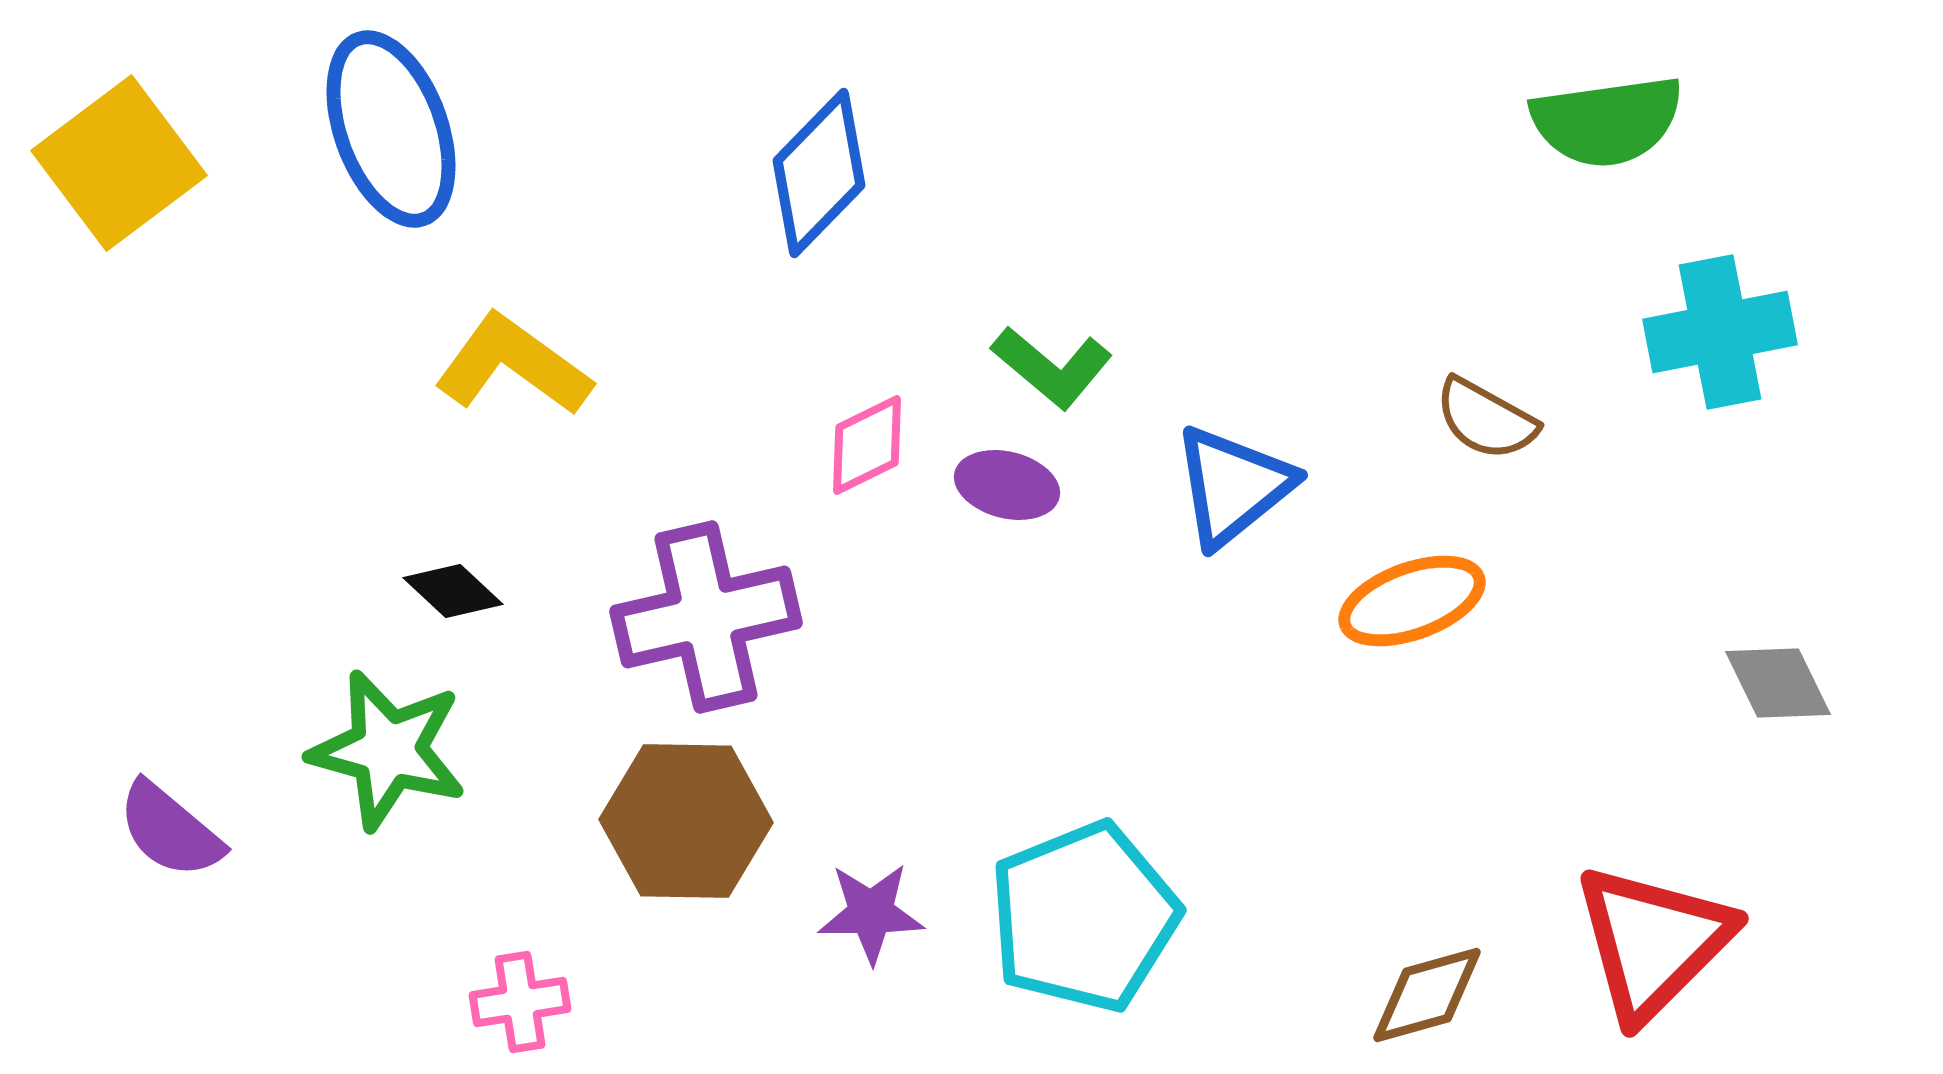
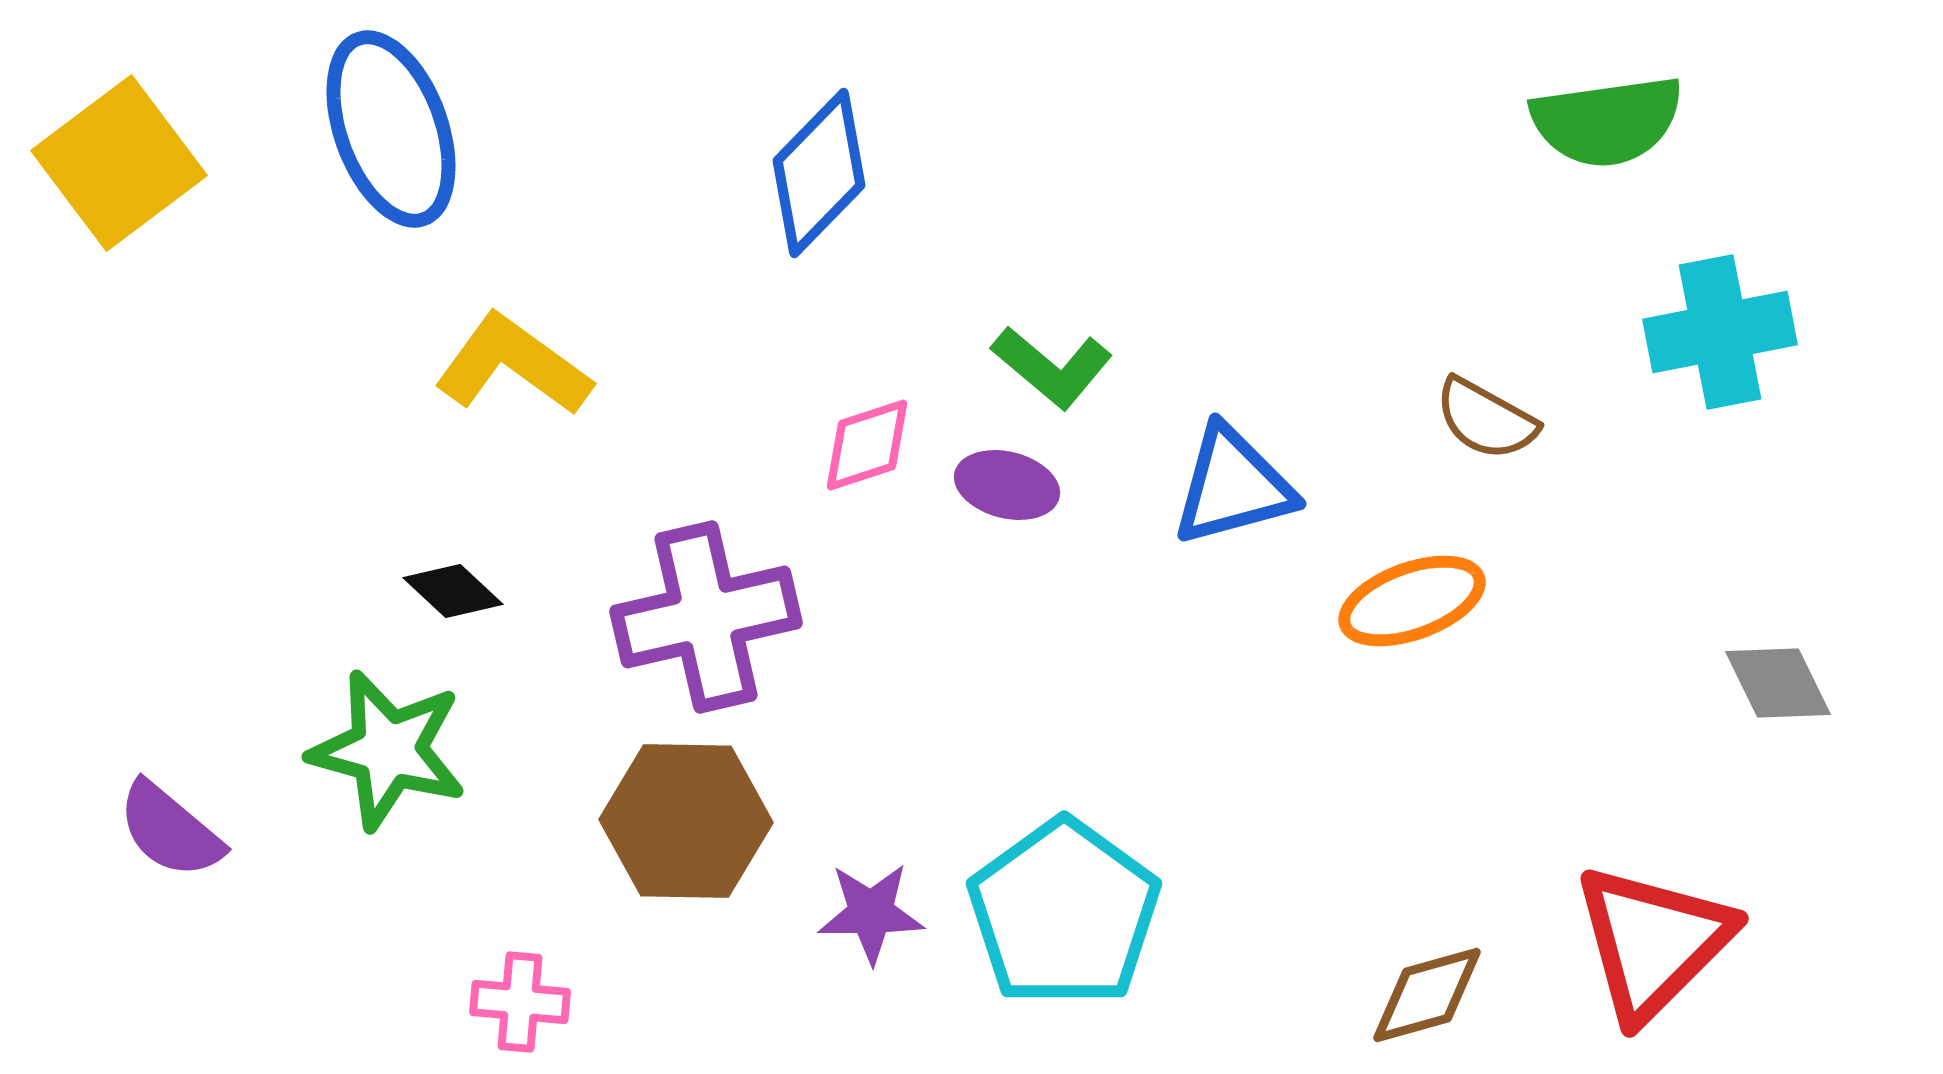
pink diamond: rotated 8 degrees clockwise
blue triangle: rotated 24 degrees clockwise
cyan pentagon: moved 20 px left, 4 px up; rotated 14 degrees counterclockwise
pink cross: rotated 14 degrees clockwise
